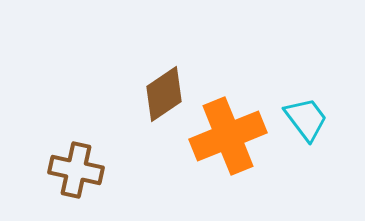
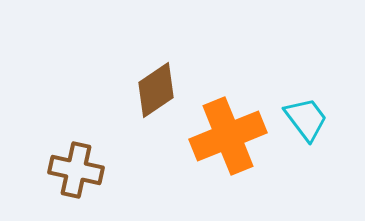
brown diamond: moved 8 px left, 4 px up
